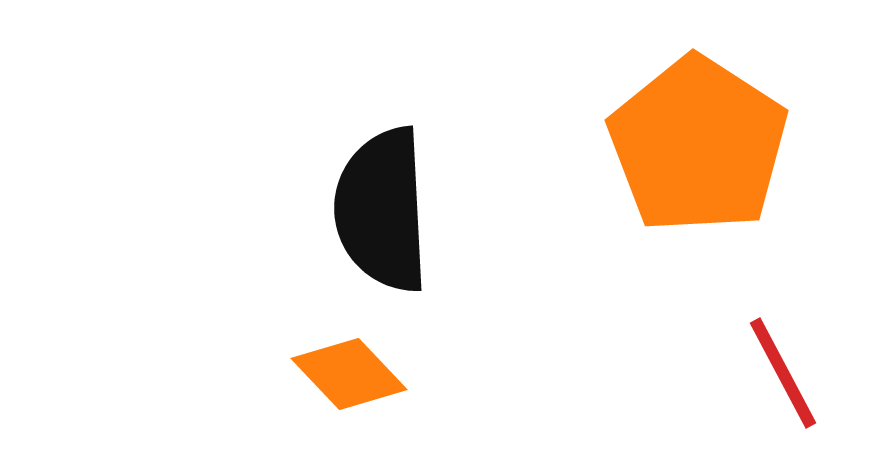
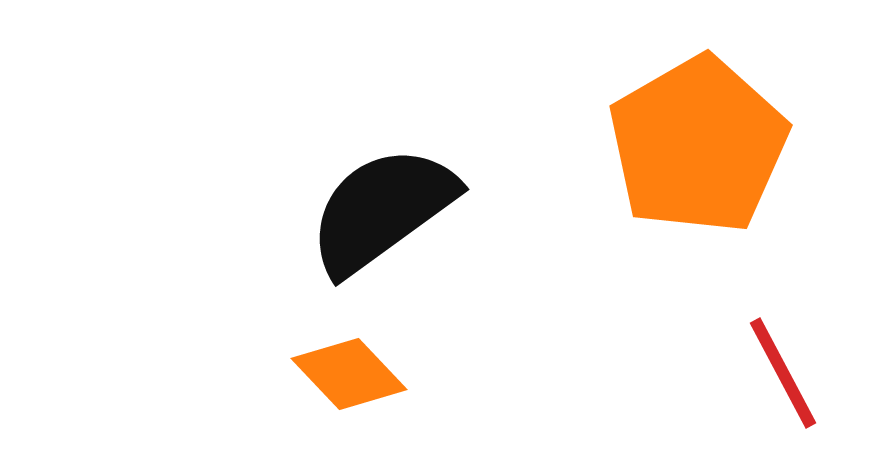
orange pentagon: rotated 9 degrees clockwise
black semicircle: rotated 57 degrees clockwise
